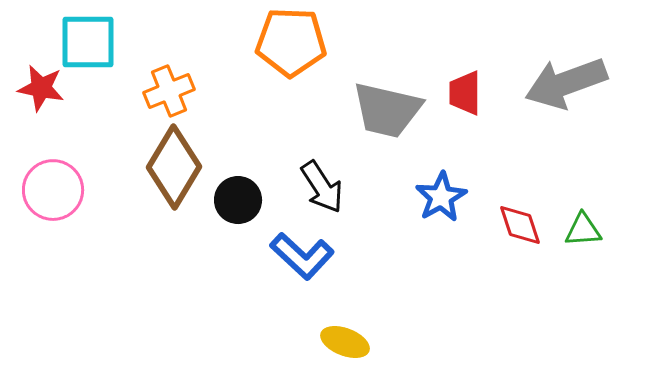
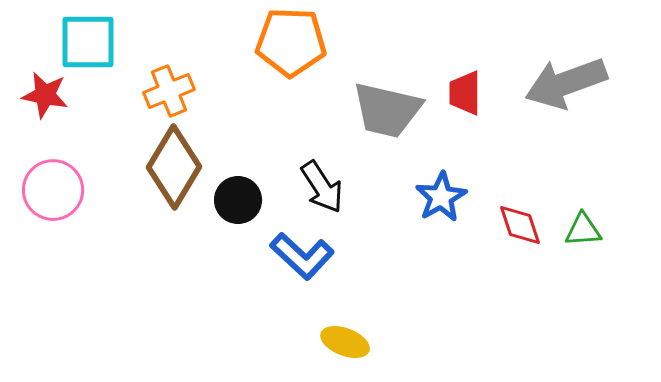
red star: moved 4 px right, 7 px down
